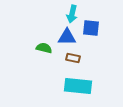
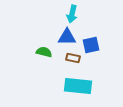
blue square: moved 17 px down; rotated 18 degrees counterclockwise
green semicircle: moved 4 px down
